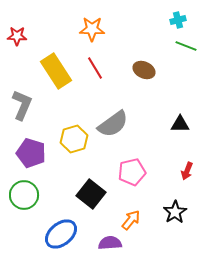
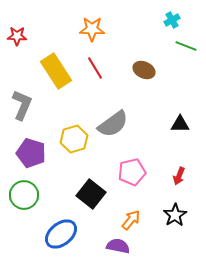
cyan cross: moved 6 px left; rotated 14 degrees counterclockwise
red arrow: moved 8 px left, 5 px down
black star: moved 3 px down
purple semicircle: moved 8 px right, 3 px down; rotated 15 degrees clockwise
